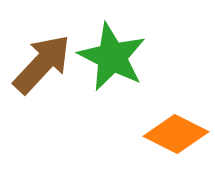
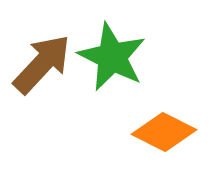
orange diamond: moved 12 px left, 2 px up
